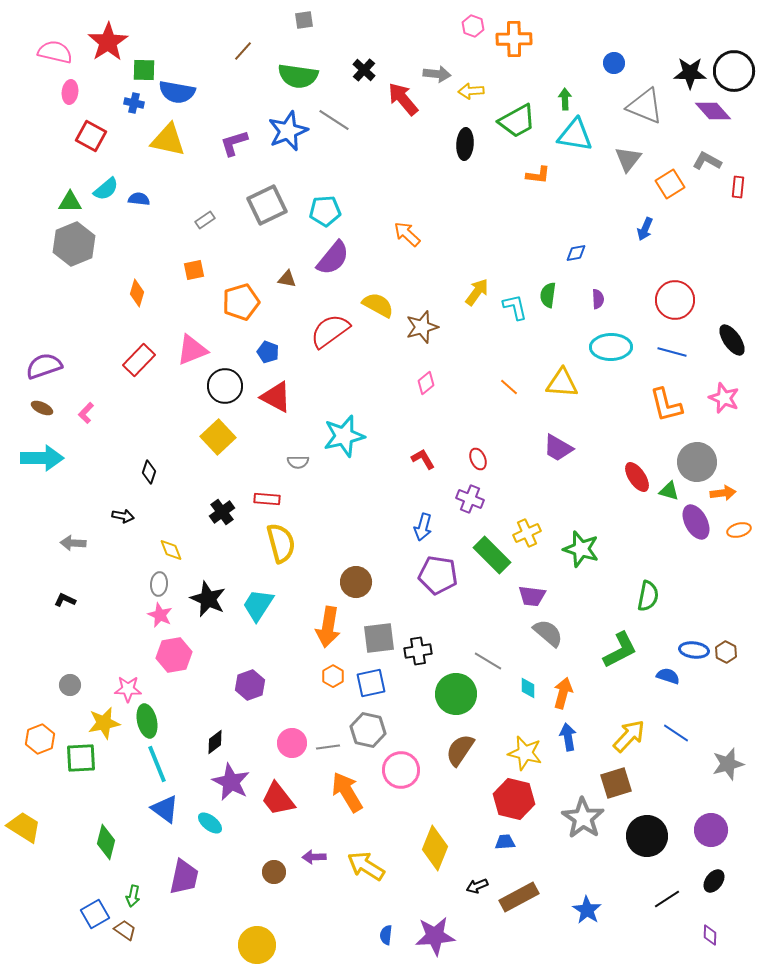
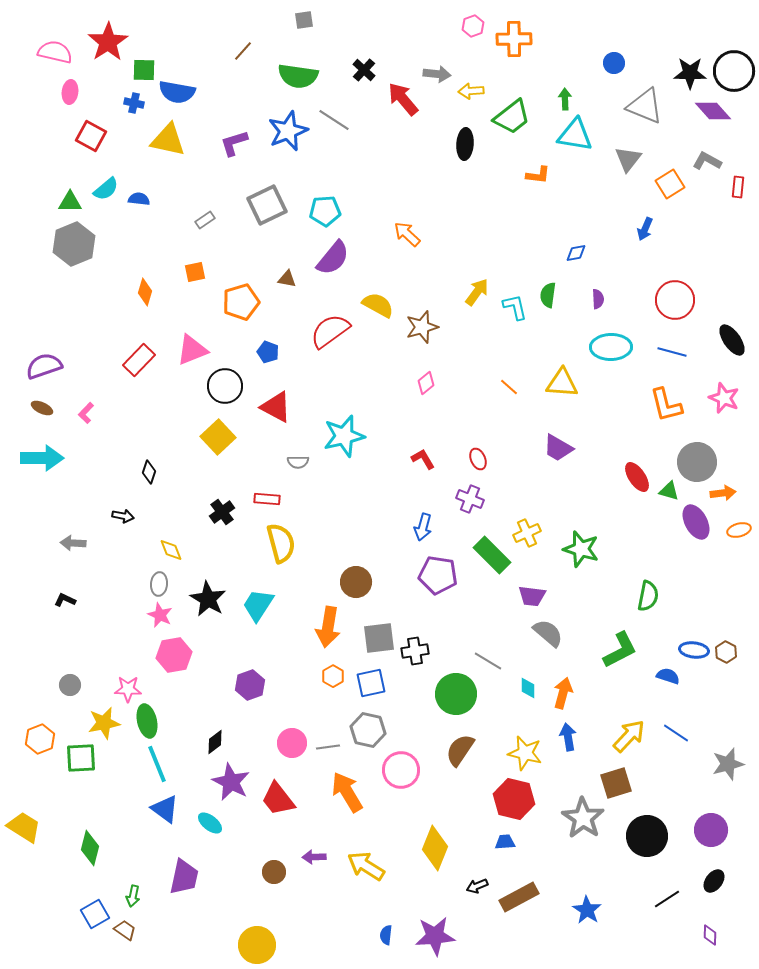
pink hexagon at (473, 26): rotated 20 degrees clockwise
green trapezoid at (517, 121): moved 5 px left, 4 px up; rotated 9 degrees counterclockwise
orange square at (194, 270): moved 1 px right, 2 px down
orange diamond at (137, 293): moved 8 px right, 1 px up
red triangle at (276, 397): moved 10 px down
black star at (208, 599): rotated 6 degrees clockwise
black cross at (418, 651): moved 3 px left
green diamond at (106, 842): moved 16 px left, 6 px down
